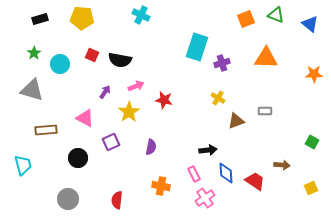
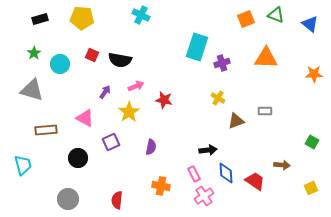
pink cross: moved 1 px left, 2 px up
